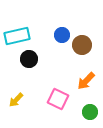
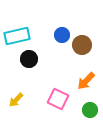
green circle: moved 2 px up
